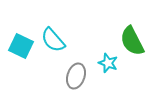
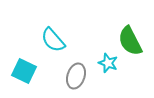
green semicircle: moved 2 px left
cyan square: moved 3 px right, 25 px down
